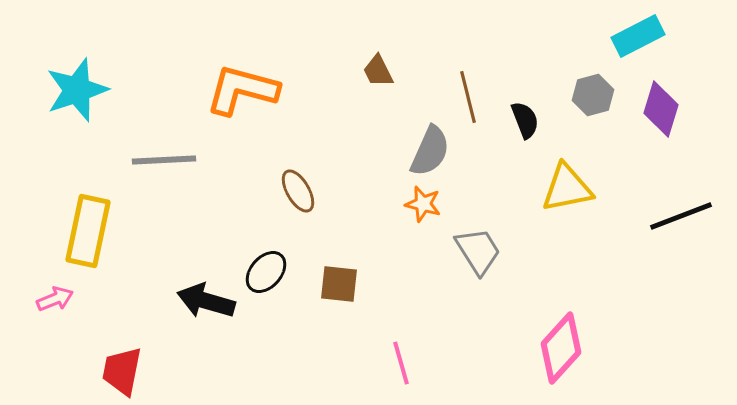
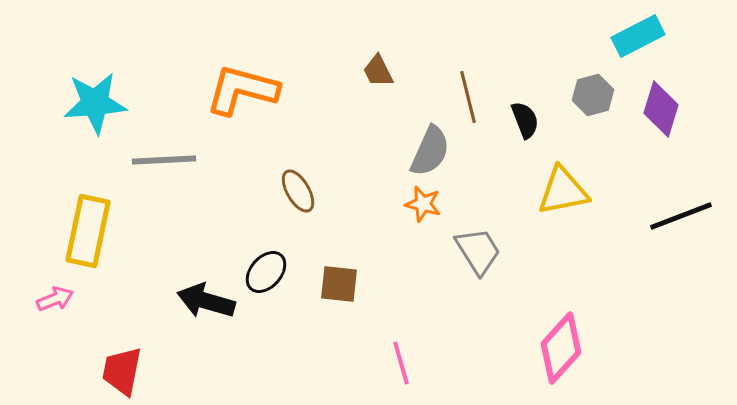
cyan star: moved 18 px right, 13 px down; rotated 14 degrees clockwise
yellow triangle: moved 4 px left, 3 px down
